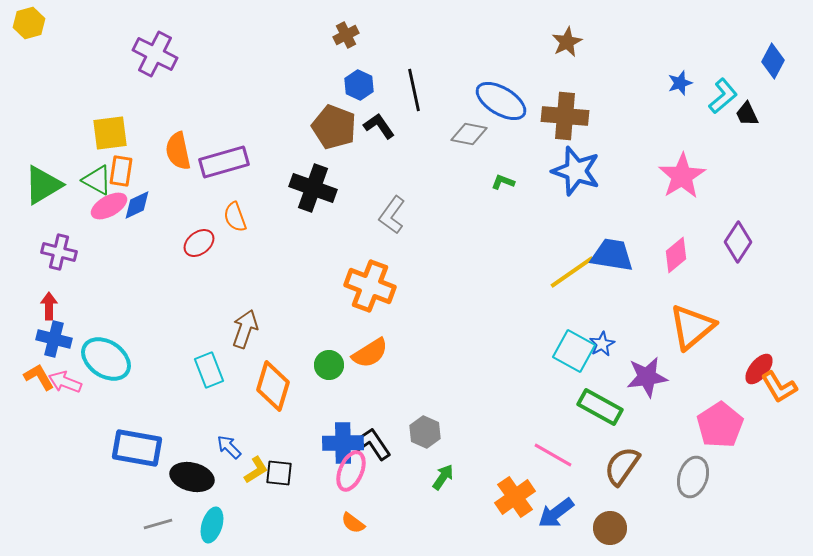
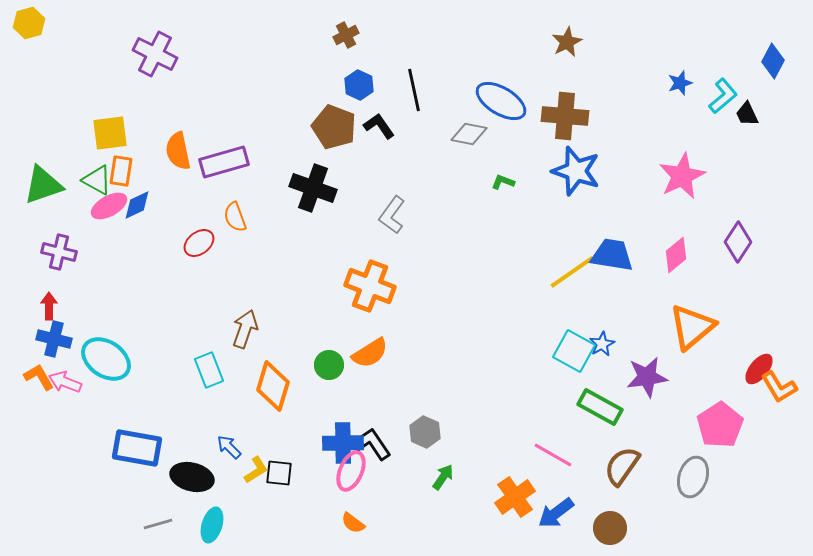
pink star at (682, 176): rotated 6 degrees clockwise
green triangle at (43, 185): rotated 12 degrees clockwise
